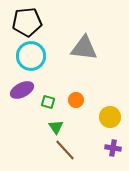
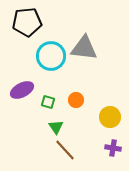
cyan circle: moved 20 px right
